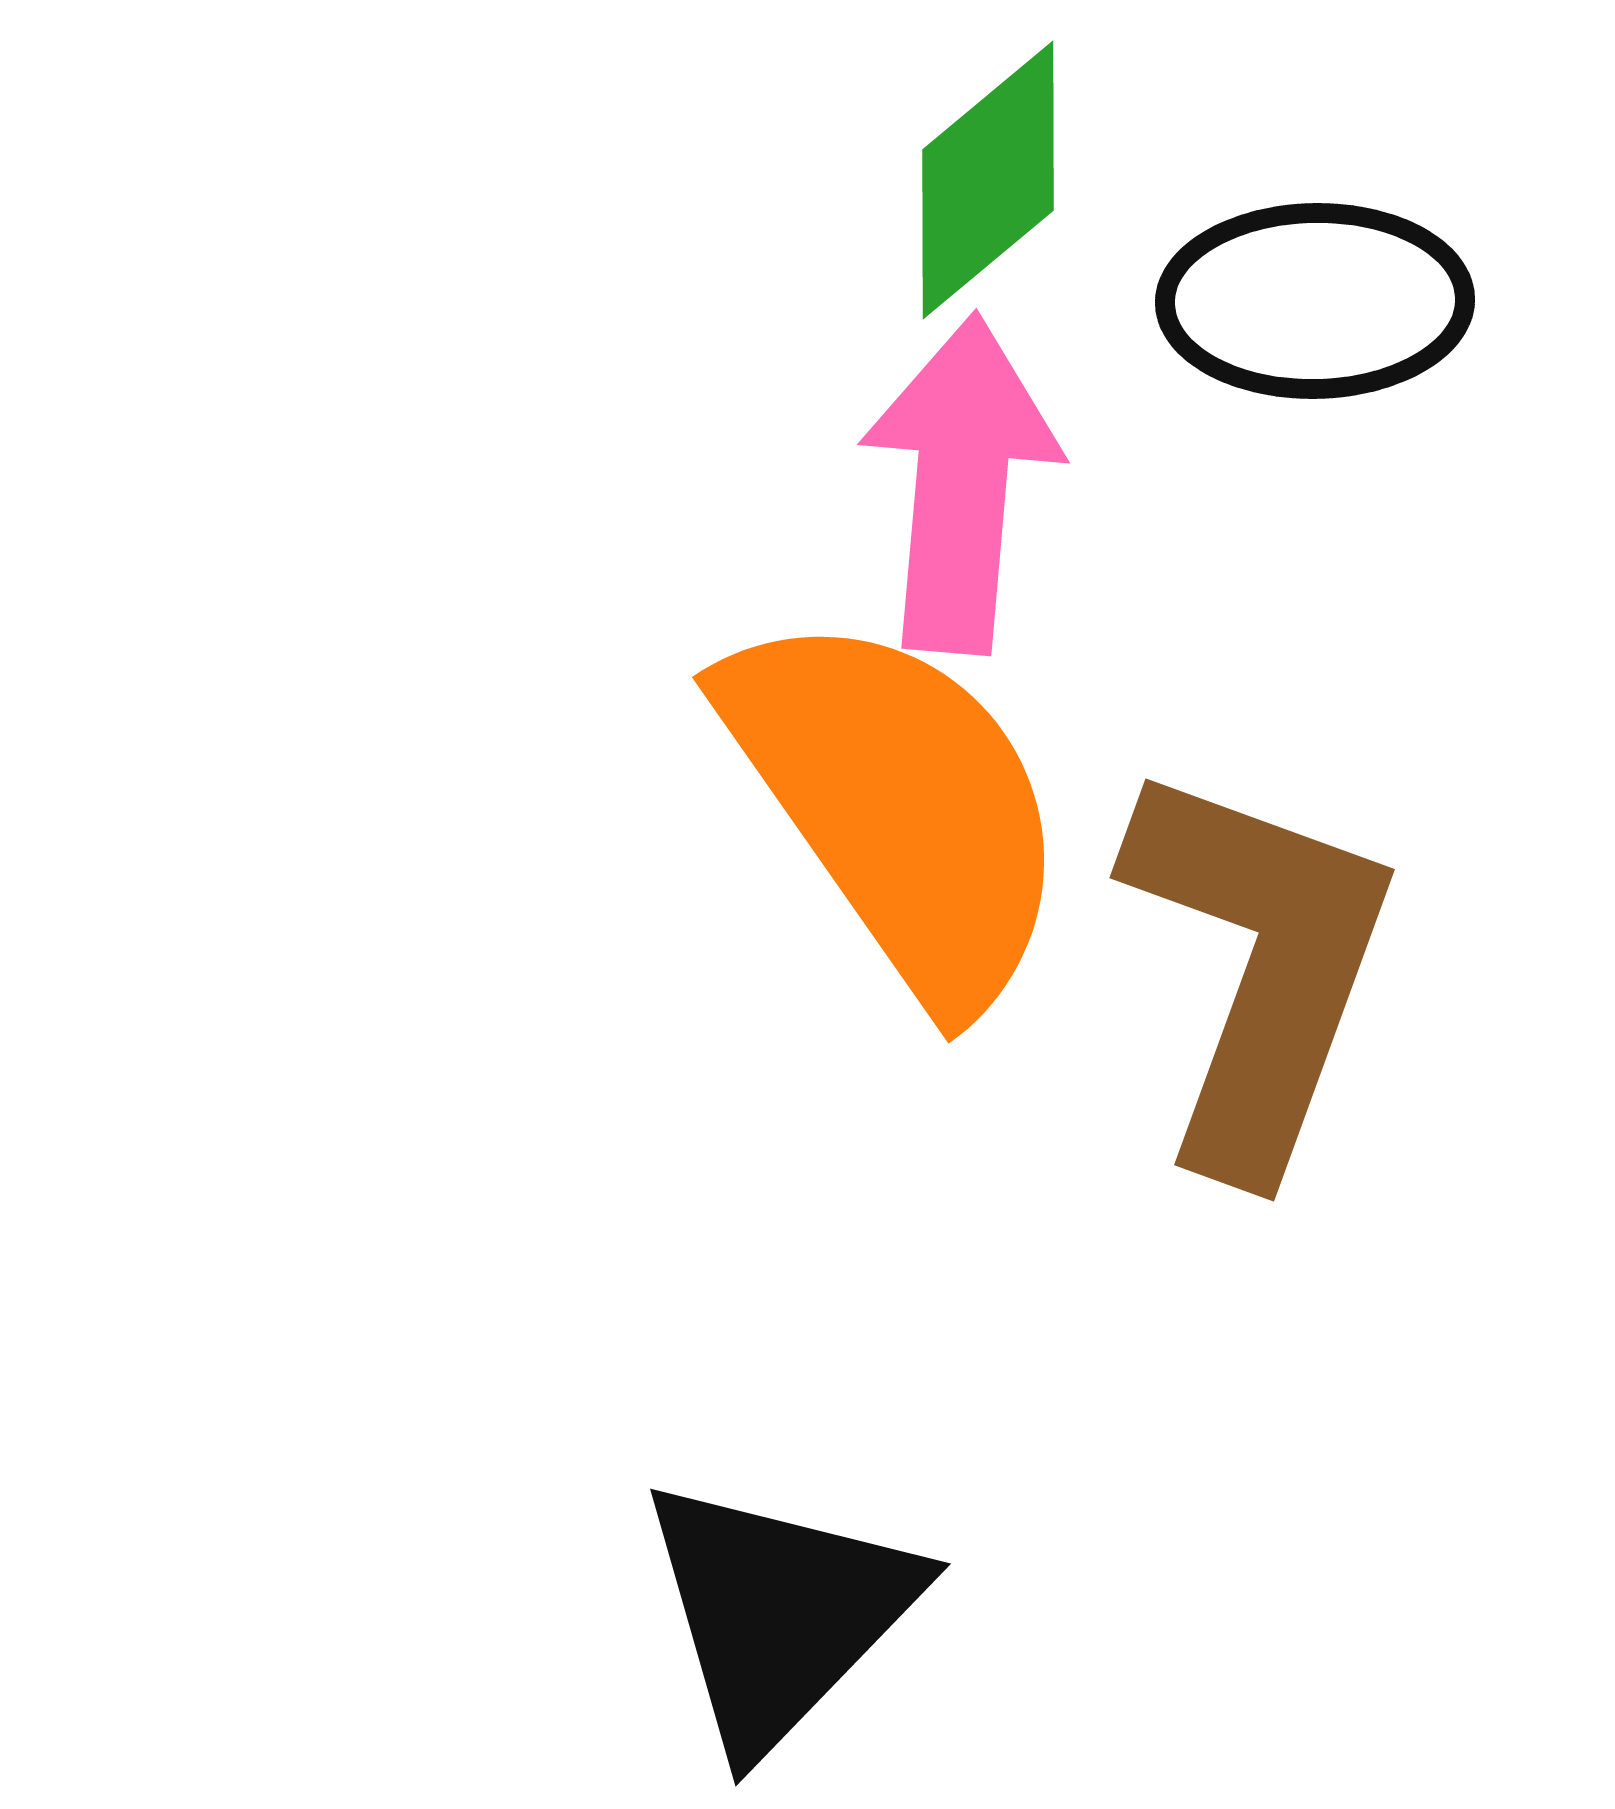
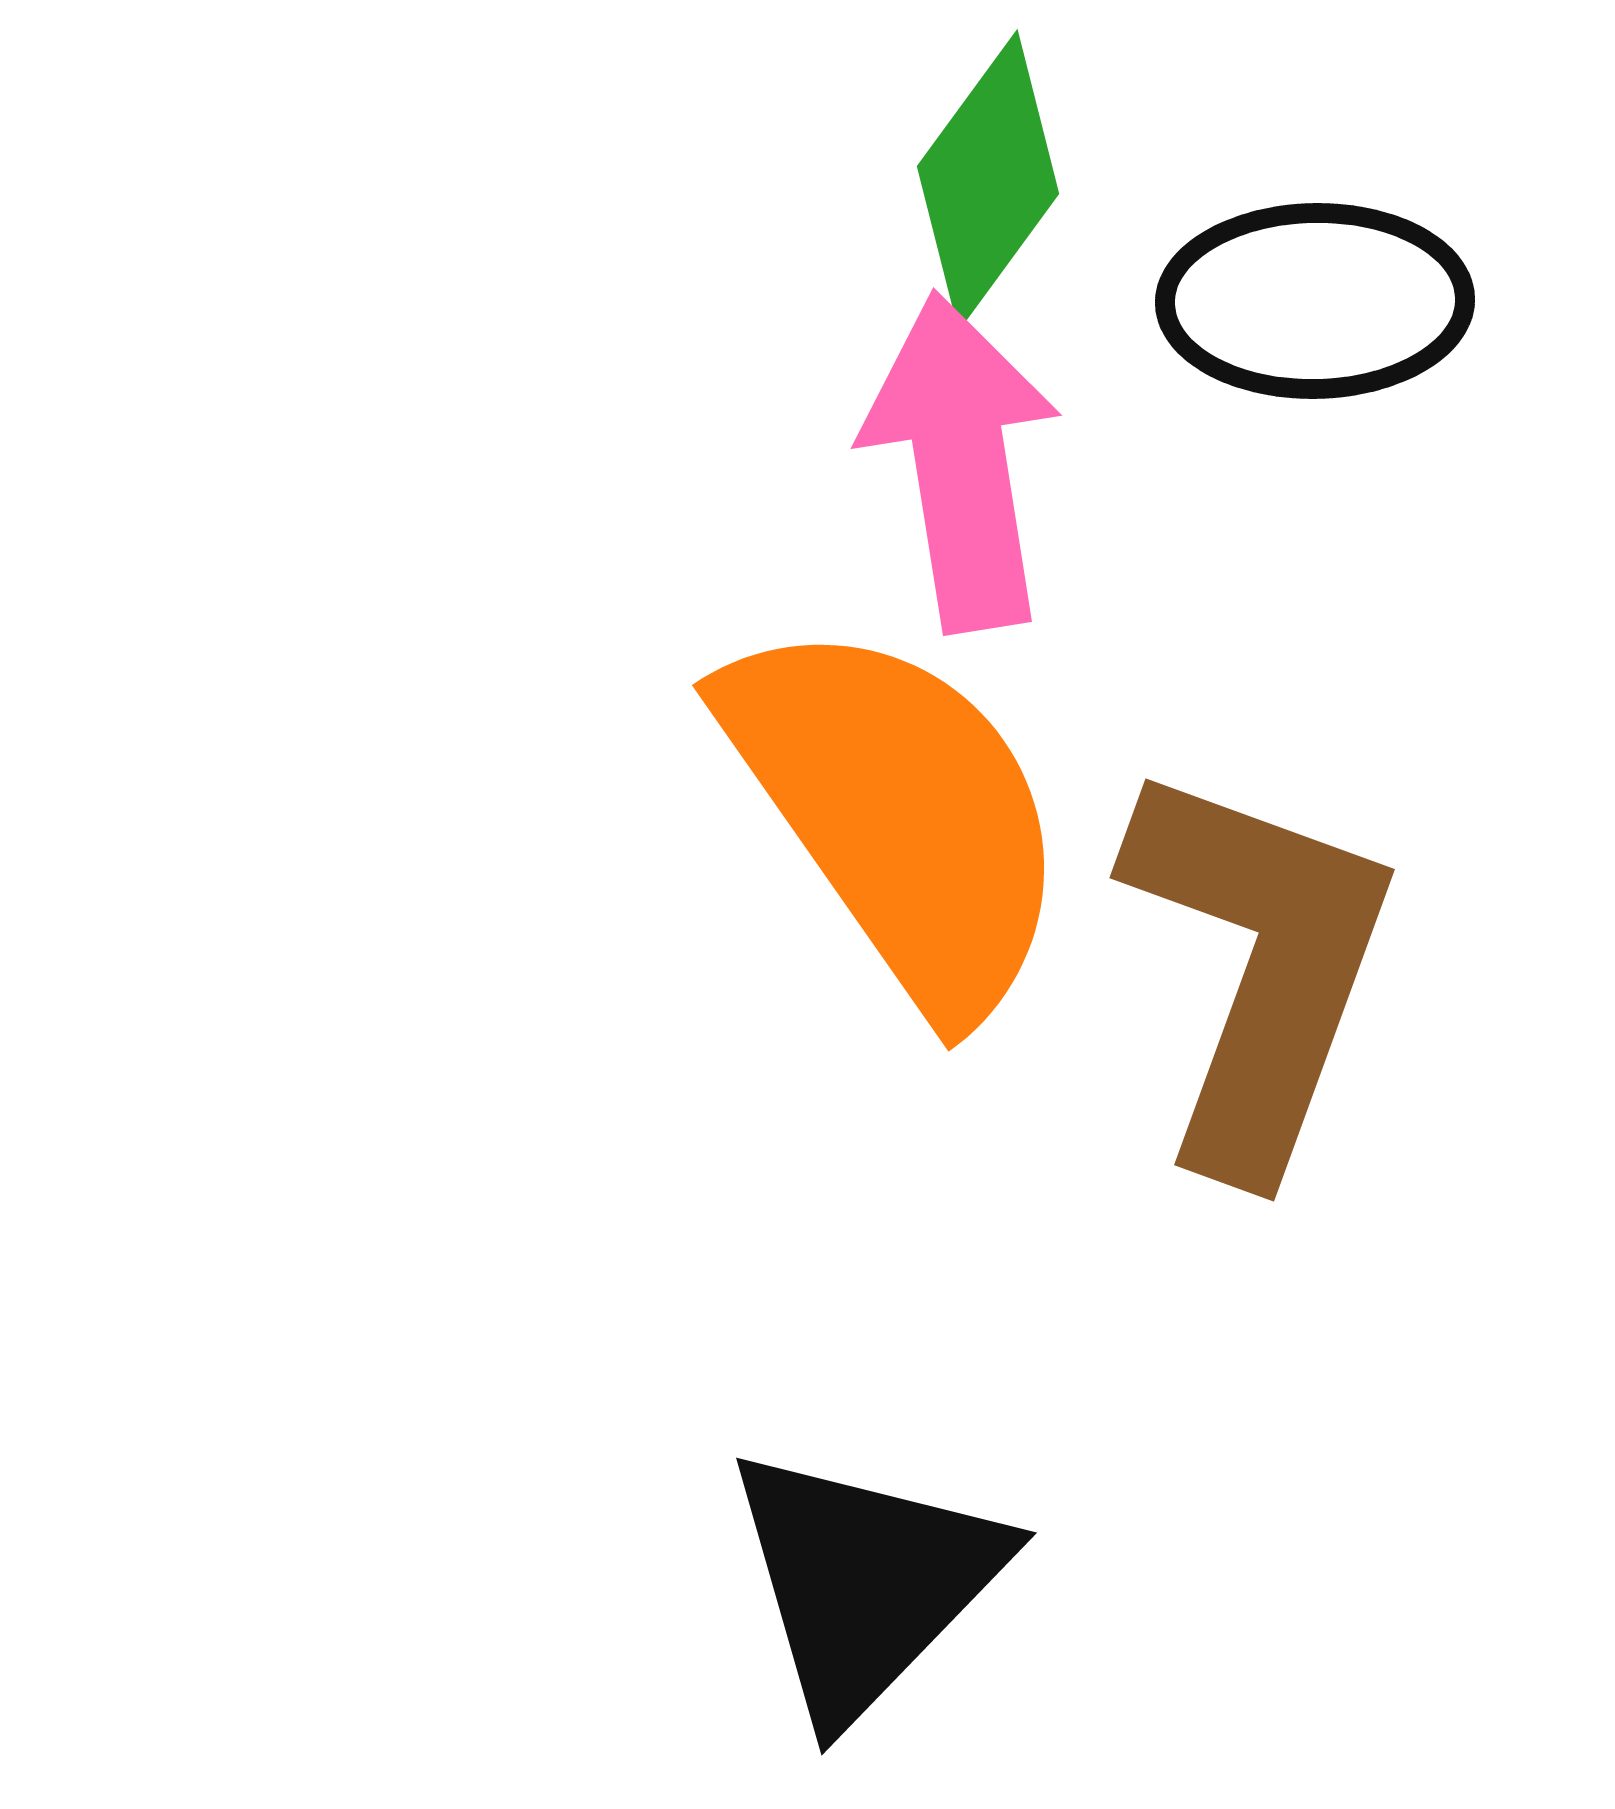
green diamond: rotated 14 degrees counterclockwise
pink arrow: moved 22 px up; rotated 14 degrees counterclockwise
orange semicircle: moved 8 px down
black triangle: moved 86 px right, 31 px up
